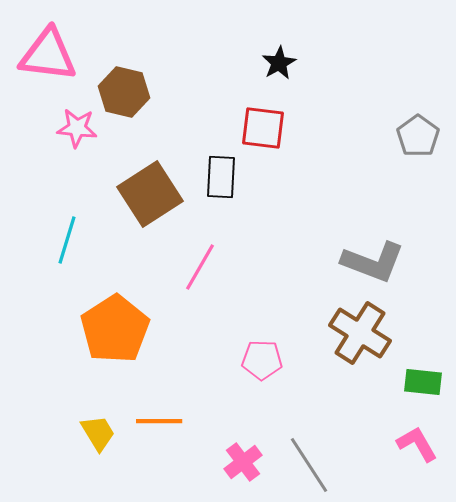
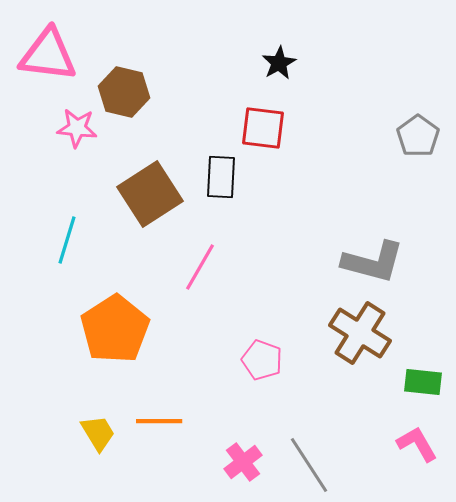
gray L-shape: rotated 6 degrees counterclockwise
pink pentagon: rotated 18 degrees clockwise
